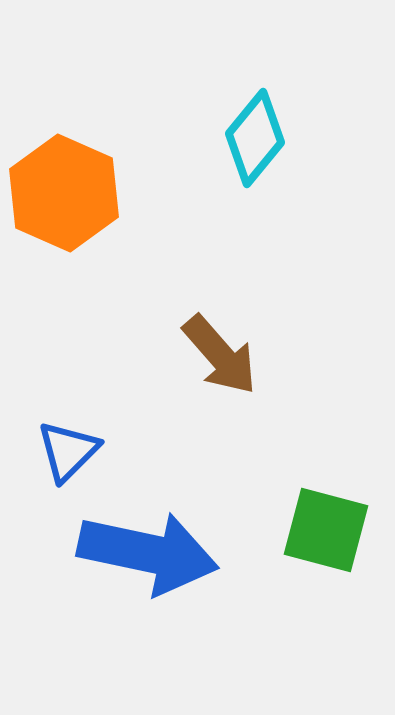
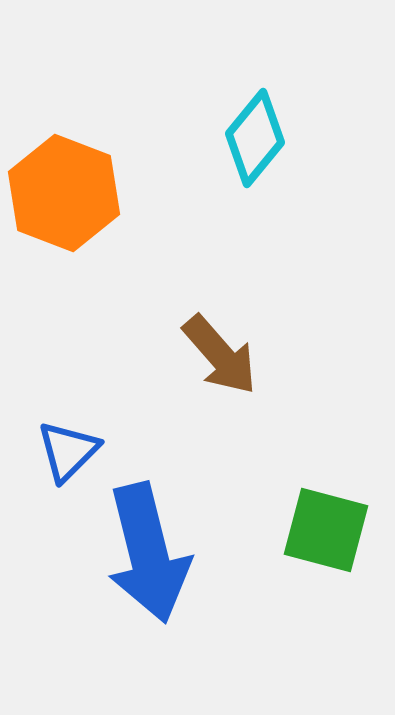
orange hexagon: rotated 3 degrees counterclockwise
blue arrow: rotated 64 degrees clockwise
